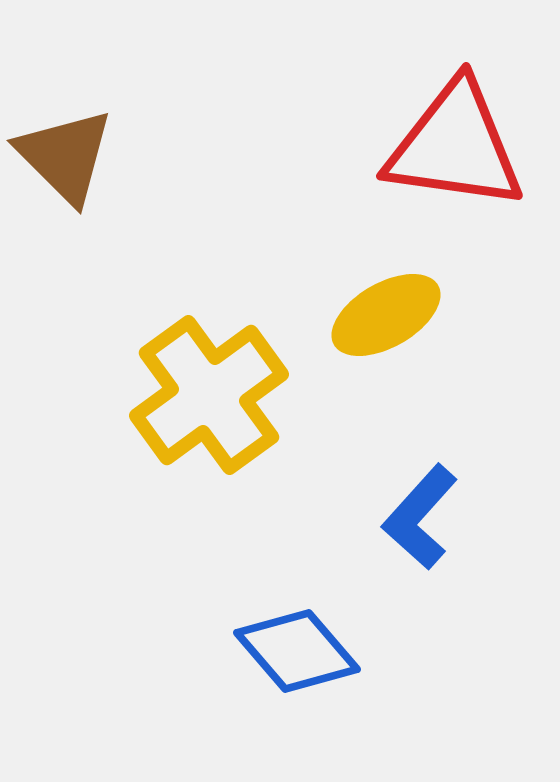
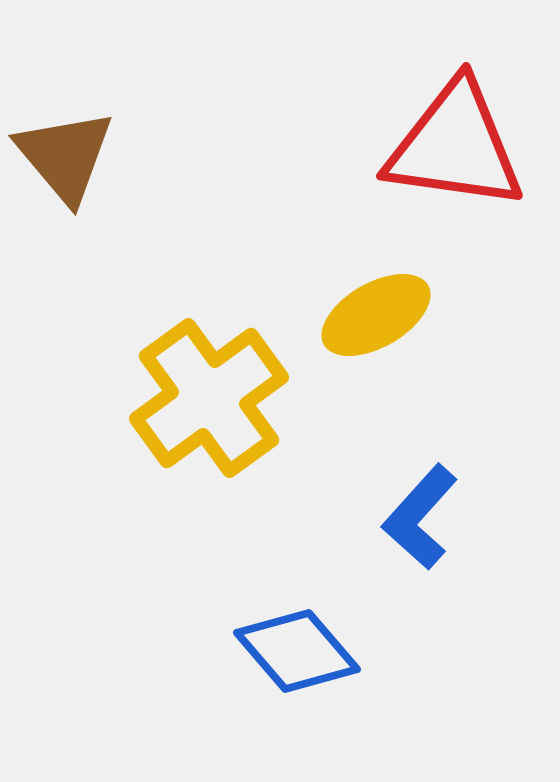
brown triangle: rotated 5 degrees clockwise
yellow ellipse: moved 10 px left
yellow cross: moved 3 px down
